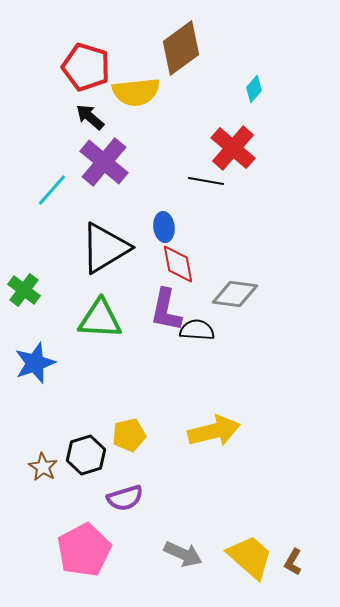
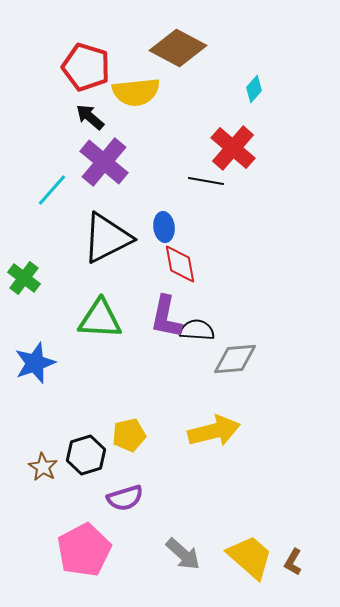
brown diamond: moved 3 px left; rotated 64 degrees clockwise
black triangle: moved 2 px right, 10 px up; rotated 4 degrees clockwise
red diamond: moved 2 px right
green cross: moved 12 px up
gray diamond: moved 65 px down; rotated 12 degrees counterclockwise
purple L-shape: moved 7 px down
gray arrow: rotated 18 degrees clockwise
